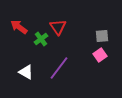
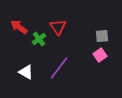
green cross: moved 2 px left
